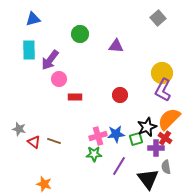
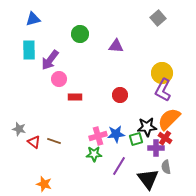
black star: rotated 18 degrees clockwise
